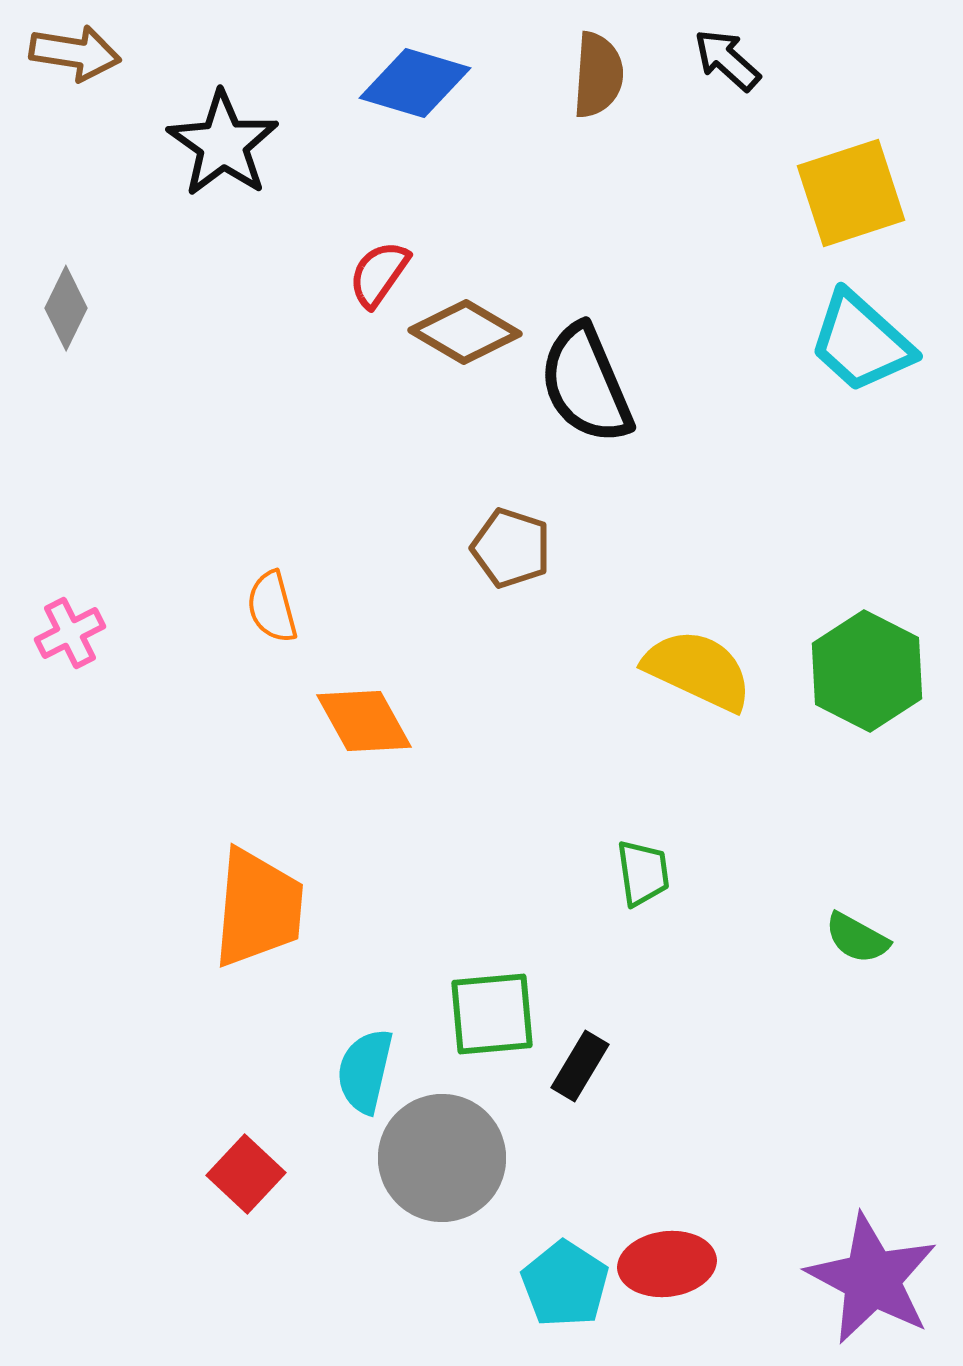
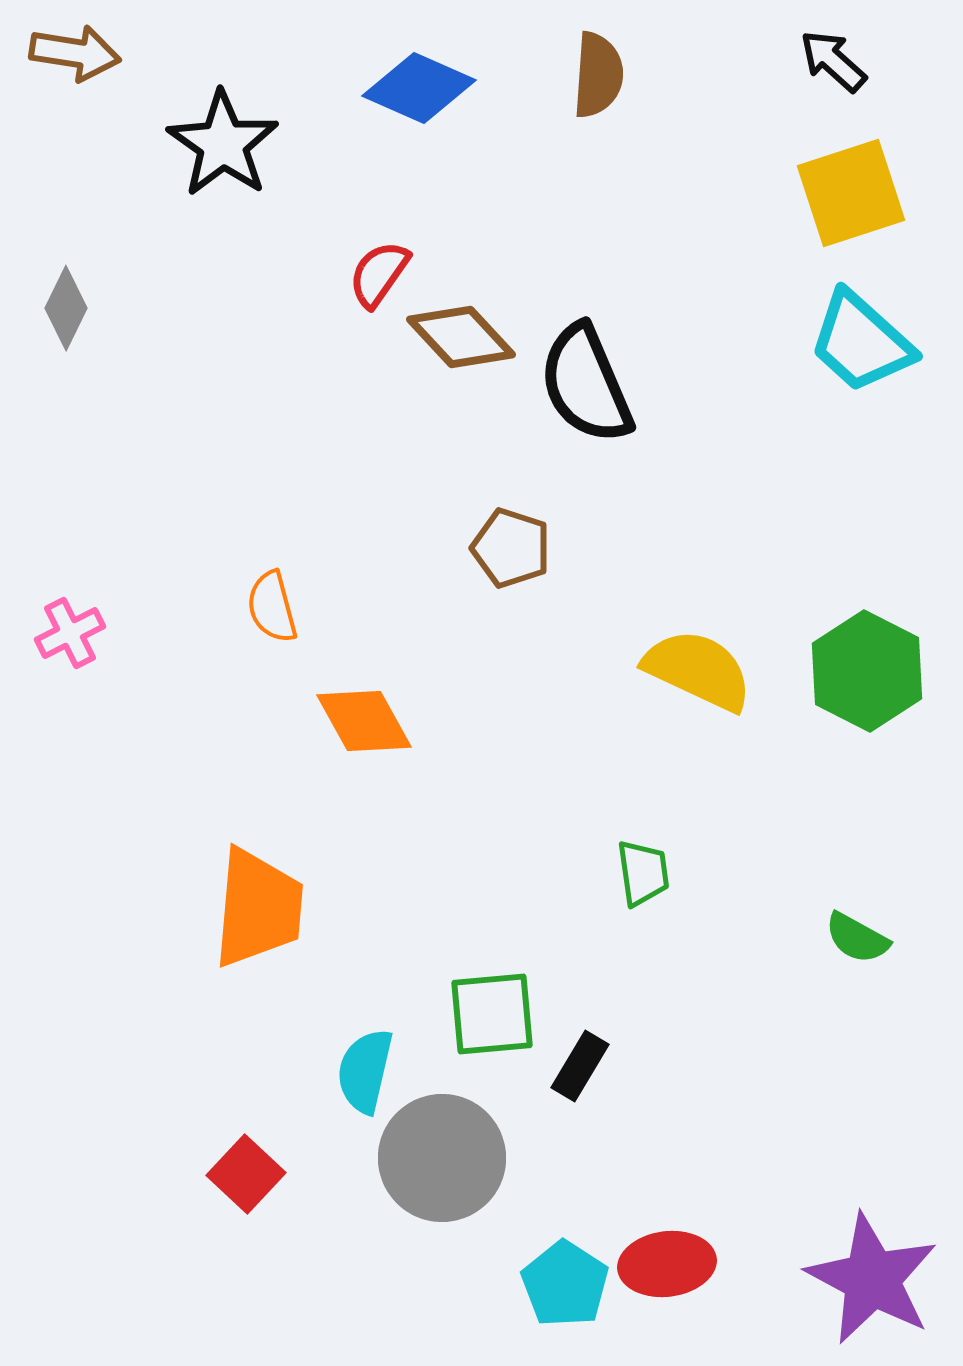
black arrow: moved 106 px right, 1 px down
blue diamond: moved 4 px right, 5 px down; rotated 7 degrees clockwise
brown diamond: moved 4 px left, 5 px down; rotated 17 degrees clockwise
